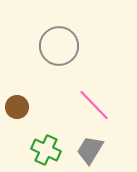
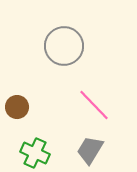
gray circle: moved 5 px right
green cross: moved 11 px left, 3 px down
